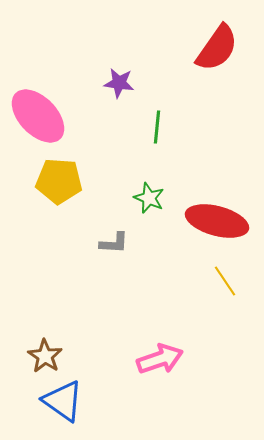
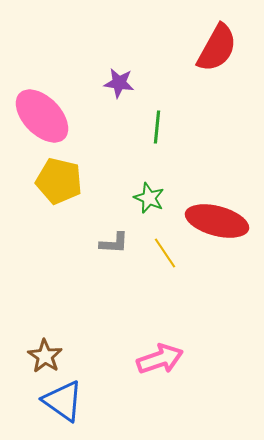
red semicircle: rotated 6 degrees counterclockwise
pink ellipse: moved 4 px right
yellow pentagon: rotated 9 degrees clockwise
yellow line: moved 60 px left, 28 px up
